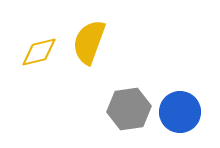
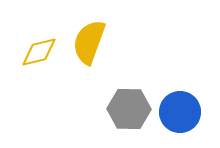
gray hexagon: rotated 9 degrees clockwise
